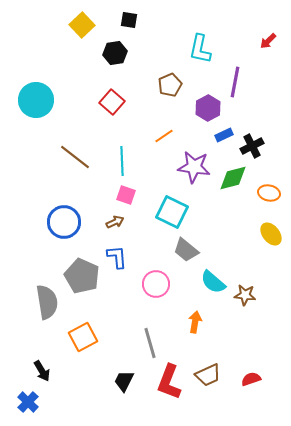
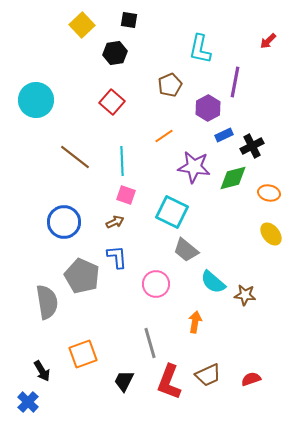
orange square: moved 17 px down; rotated 8 degrees clockwise
